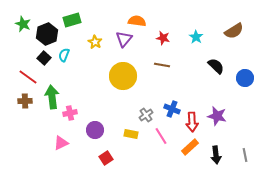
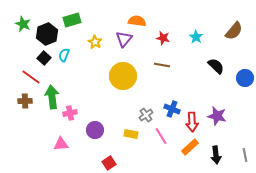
brown semicircle: rotated 18 degrees counterclockwise
red line: moved 3 px right
pink triangle: moved 1 px down; rotated 21 degrees clockwise
red square: moved 3 px right, 5 px down
